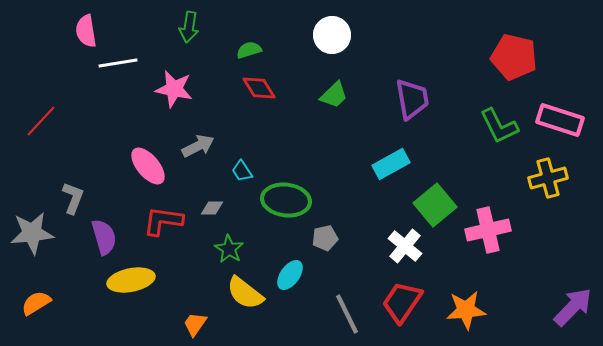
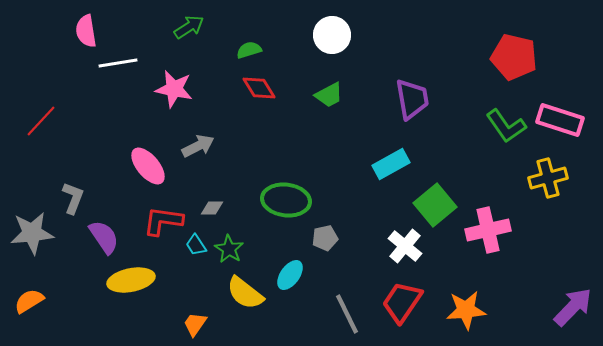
green arrow: rotated 132 degrees counterclockwise
green trapezoid: moved 5 px left; rotated 16 degrees clockwise
green L-shape: moved 7 px right; rotated 9 degrees counterclockwise
cyan trapezoid: moved 46 px left, 74 px down
purple semicircle: rotated 18 degrees counterclockwise
orange semicircle: moved 7 px left, 2 px up
